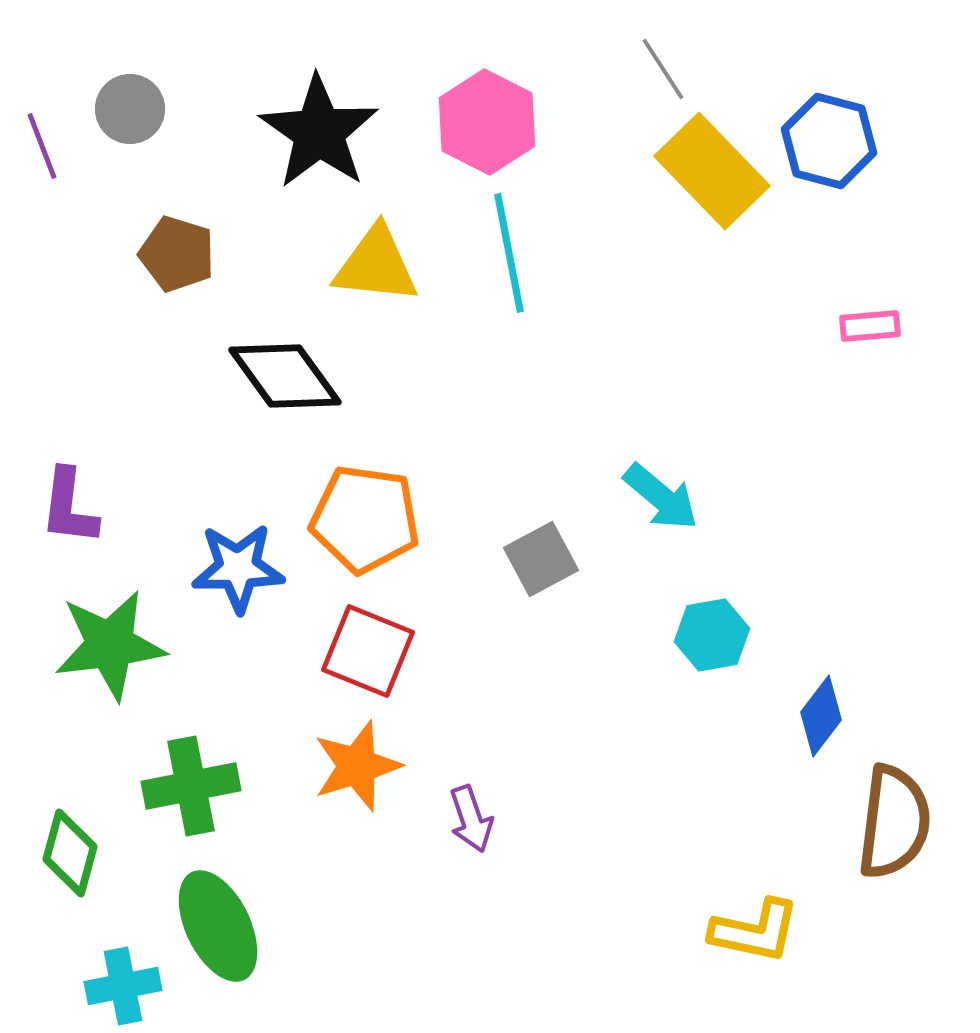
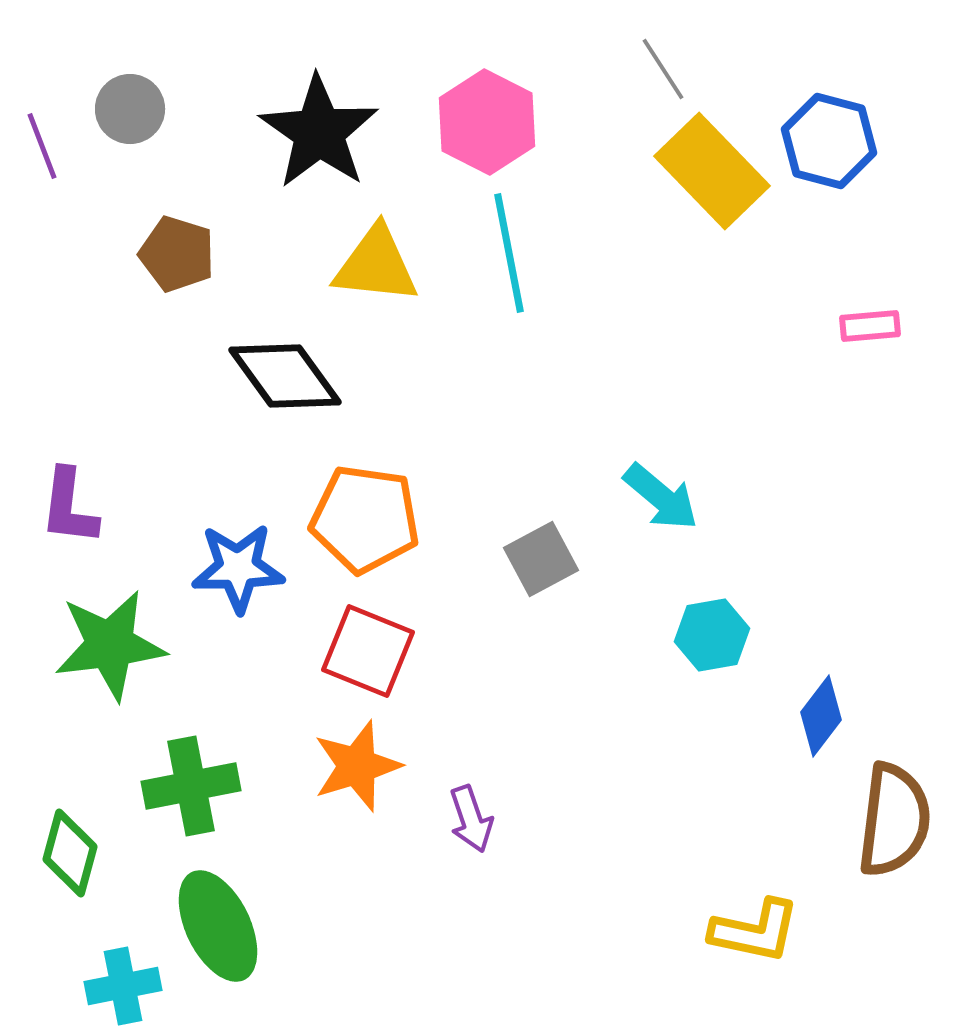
brown semicircle: moved 2 px up
